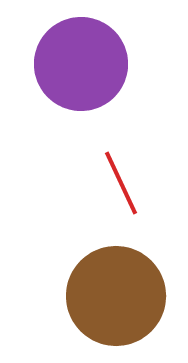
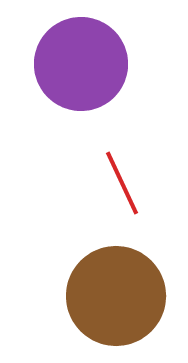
red line: moved 1 px right
